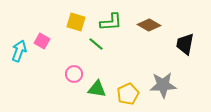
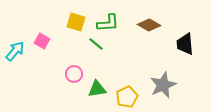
green L-shape: moved 3 px left, 1 px down
black trapezoid: rotated 15 degrees counterclockwise
cyan arrow: moved 4 px left; rotated 20 degrees clockwise
gray star: rotated 20 degrees counterclockwise
green triangle: rotated 18 degrees counterclockwise
yellow pentagon: moved 1 px left, 3 px down
